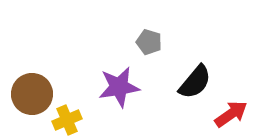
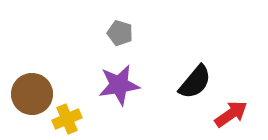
gray pentagon: moved 29 px left, 9 px up
purple star: moved 2 px up
yellow cross: moved 1 px up
